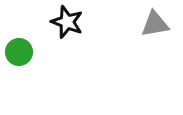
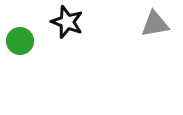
green circle: moved 1 px right, 11 px up
